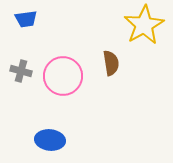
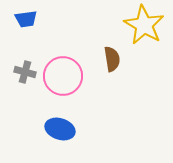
yellow star: rotated 12 degrees counterclockwise
brown semicircle: moved 1 px right, 4 px up
gray cross: moved 4 px right, 1 px down
blue ellipse: moved 10 px right, 11 px up; rotated 12 degrees clockwise
